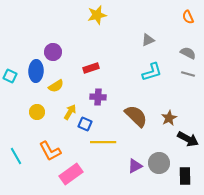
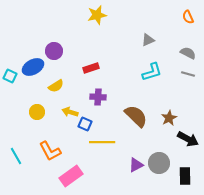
purple circle: moved 1 px right, 1 px up
blue ellipse: moved 3 px left, 4 px up; rotated 60 degrees clockwise
yellow arrow: rotated 105 degrees counterclockwise
yellow line: moved 1 px left
purple triangle: moved 1 px right, 1 px up
pink rectangle: moved 2 px down
